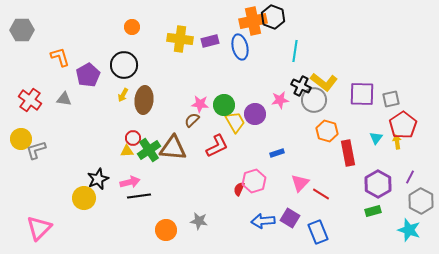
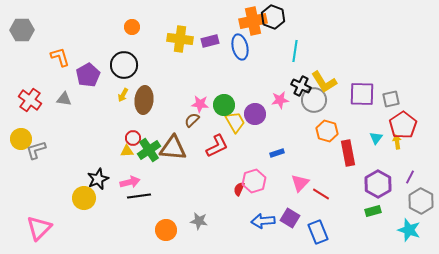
yellow L-shape at (324, 82): rotated 20 degrees clockwise
